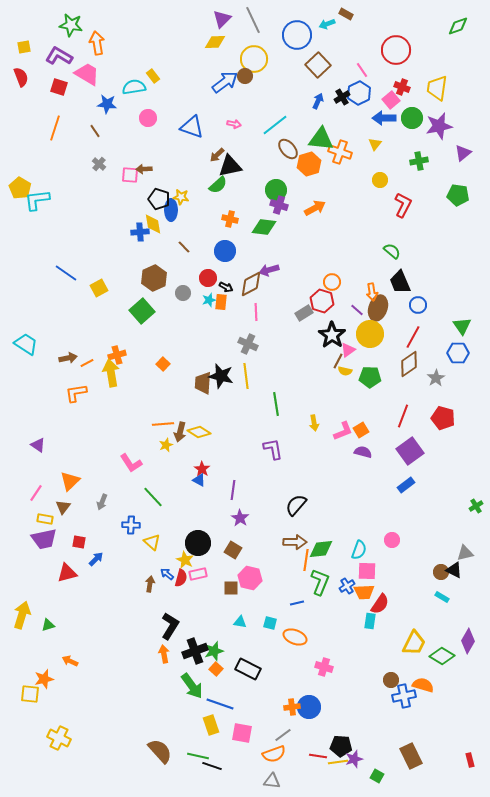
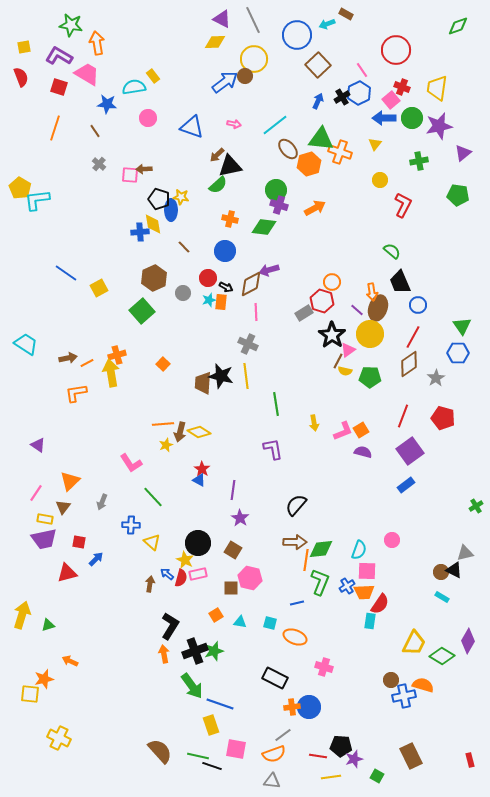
purple triangle at (222, 19): rotated 48 degrees counterclockwise
orange square at (216, 669): moved 54 px up; rotated 16 degrees clockwise
black rectangle at (248, 669): moved 27 px right, 9 px down
pink square at (242, 733): moved 6 px left, 16 px down
yellow line at (338, 762): moved 7 px left, 15 px down
